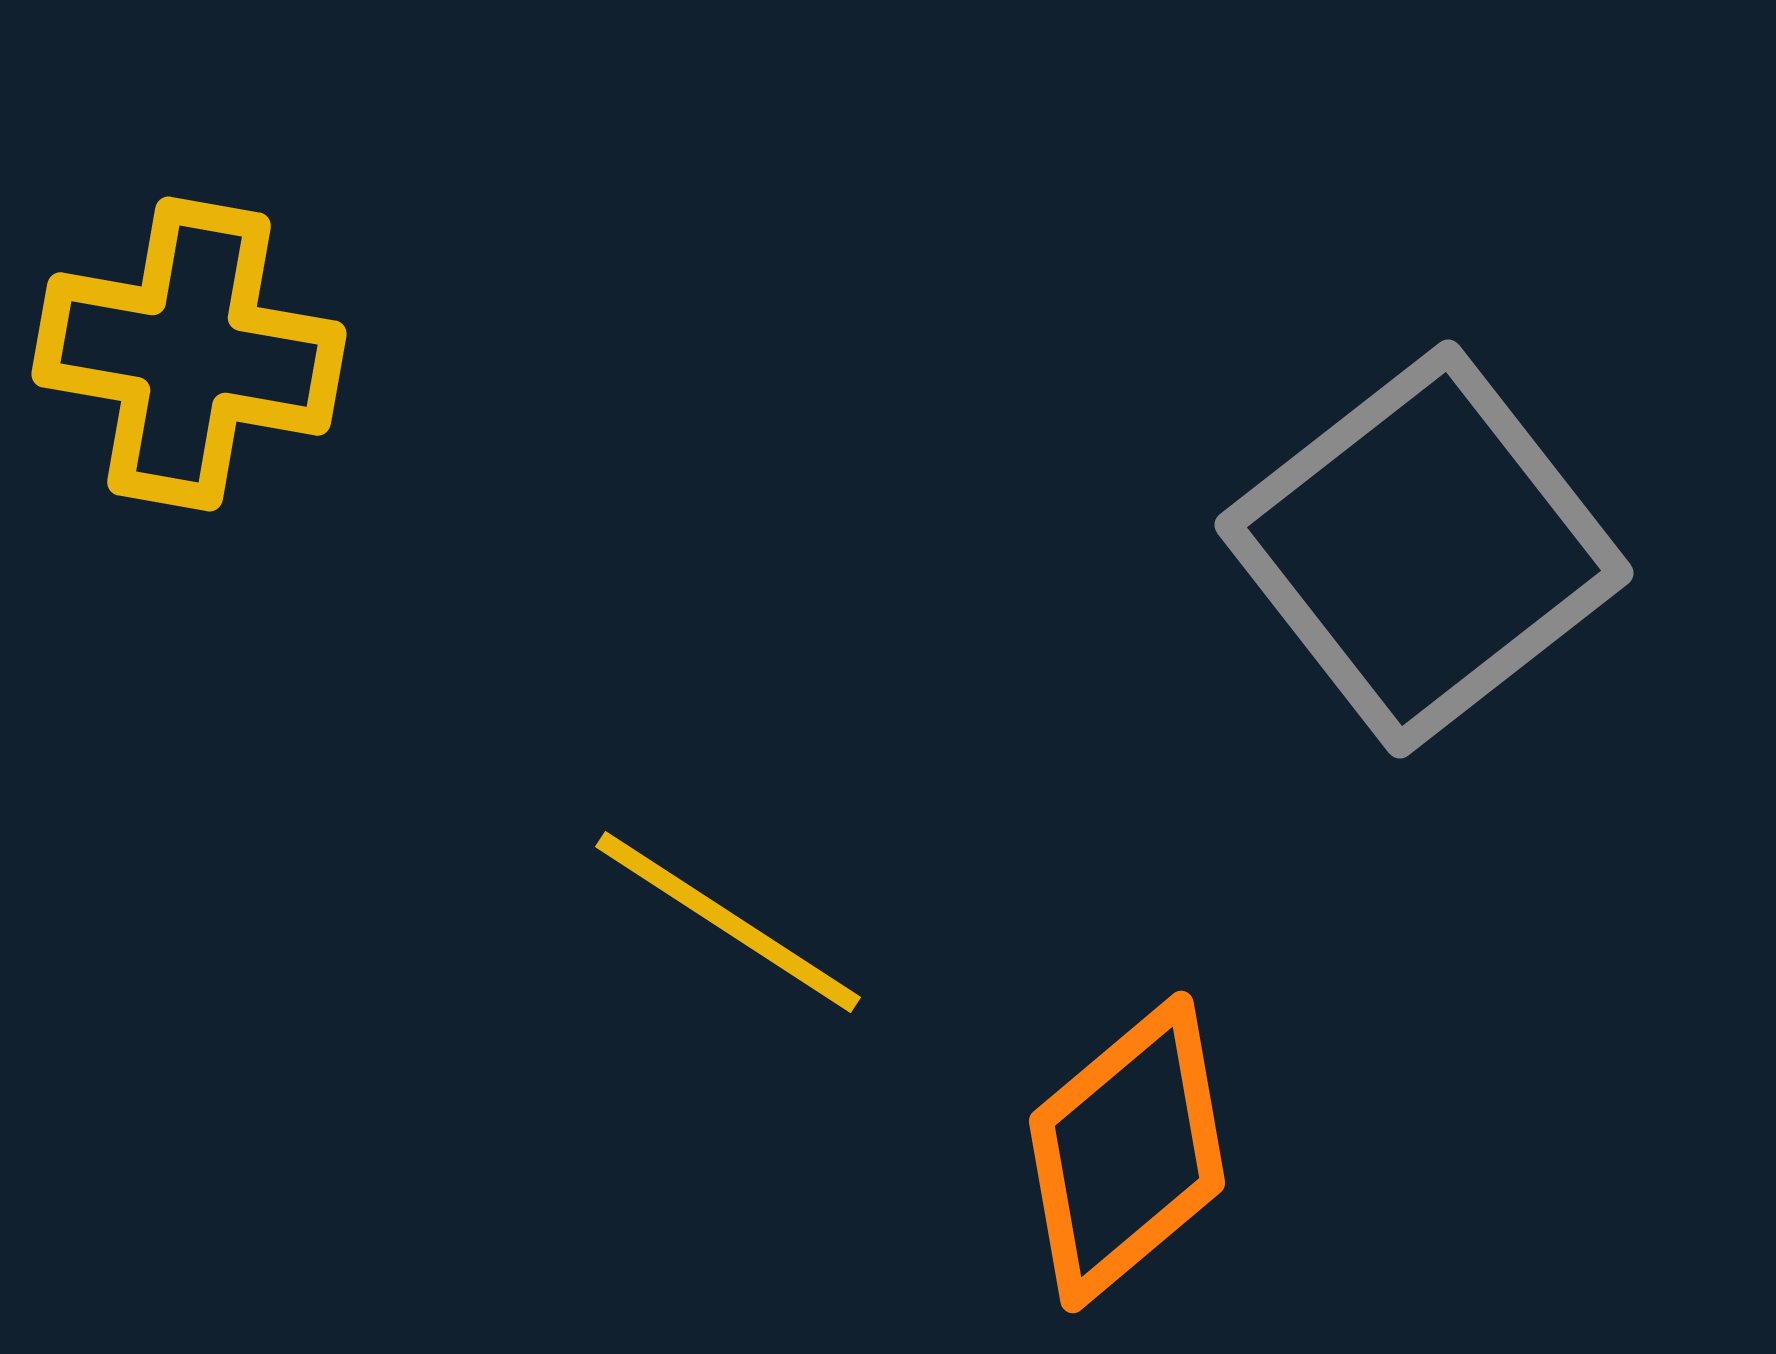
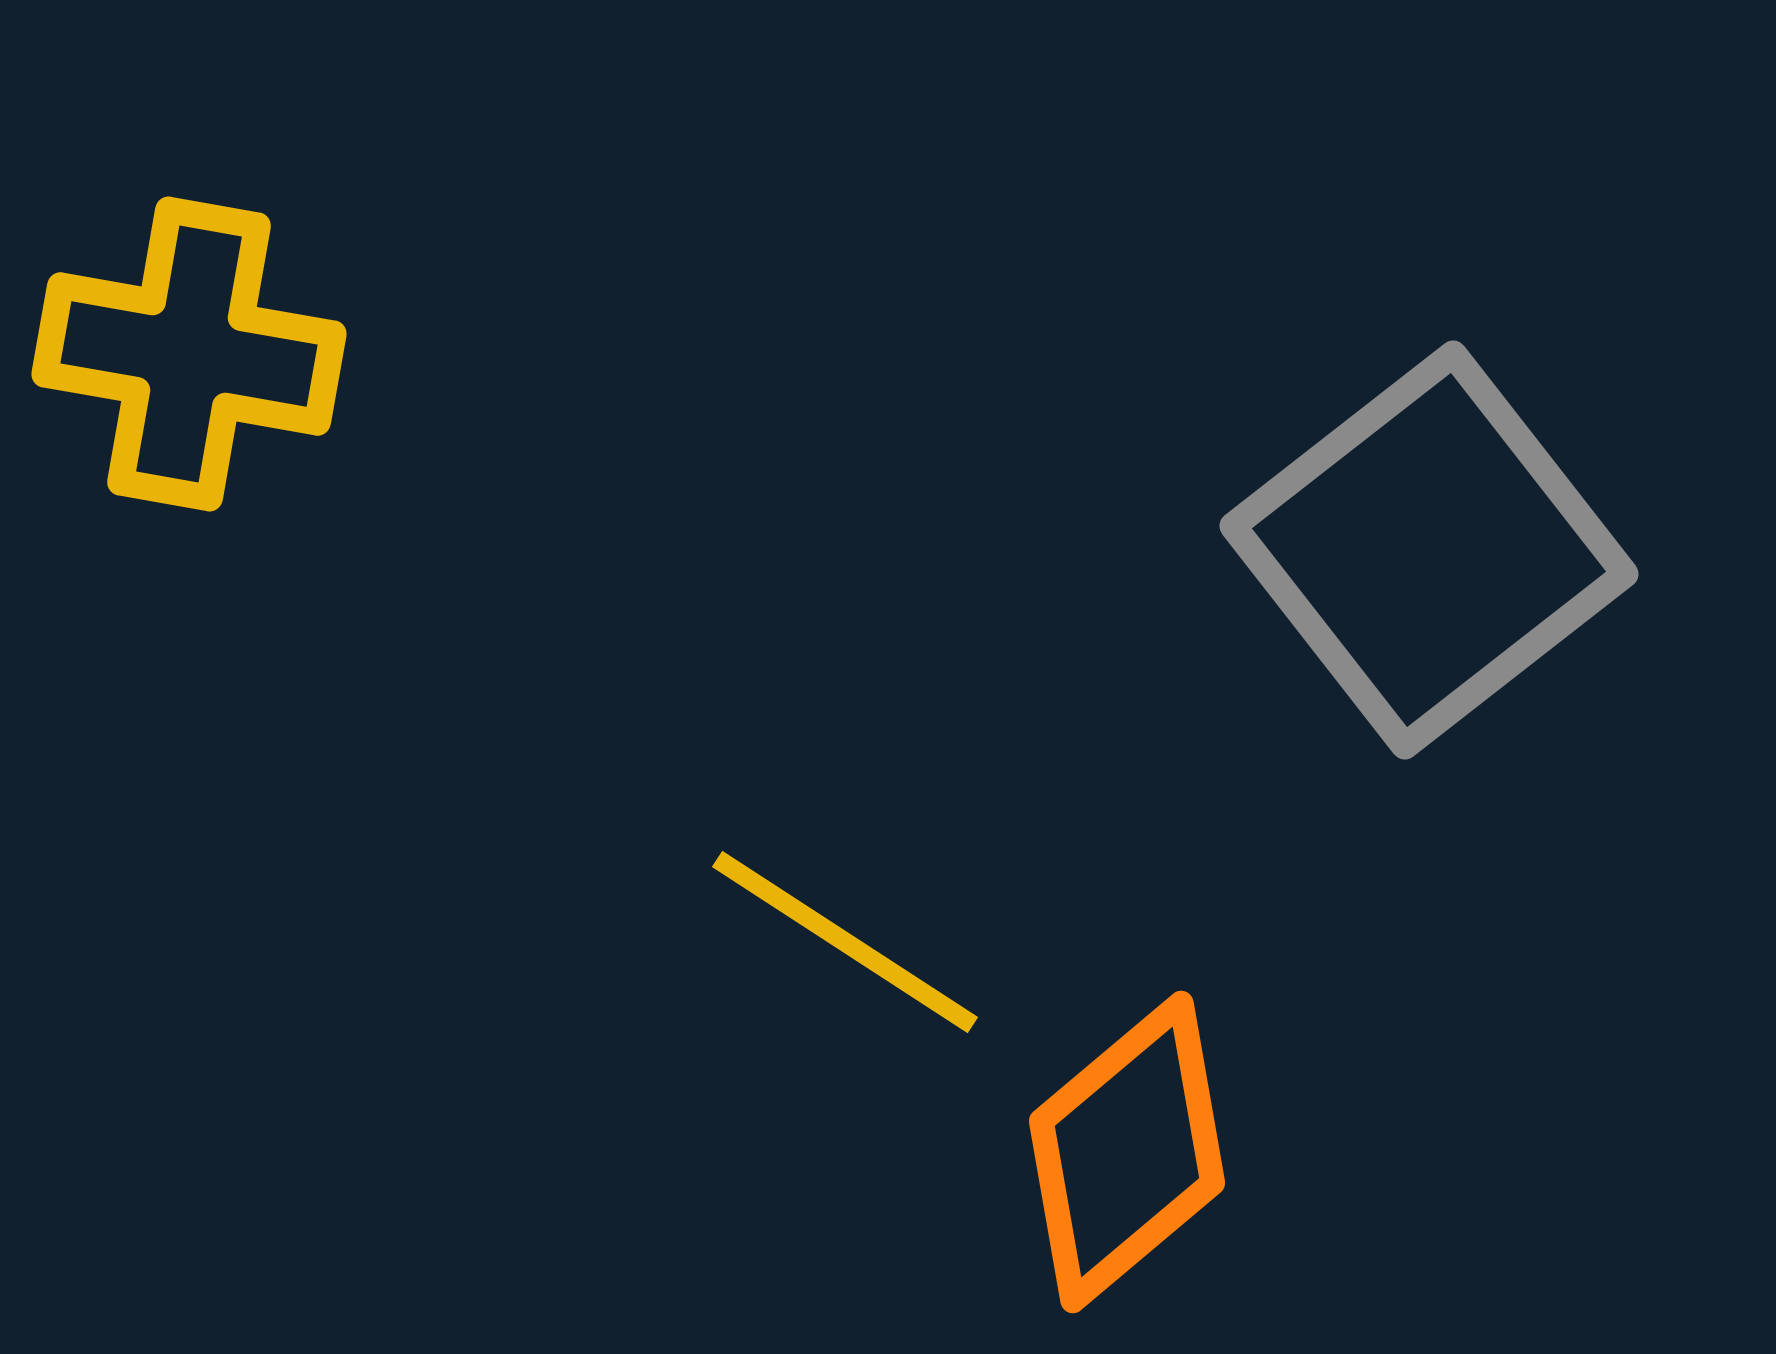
gray square: moved 5 px right, 1 px down
yellow line: moved 117 px right, 20 px down
